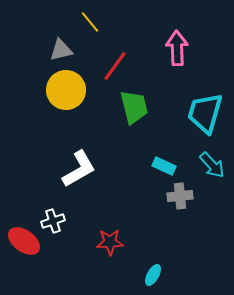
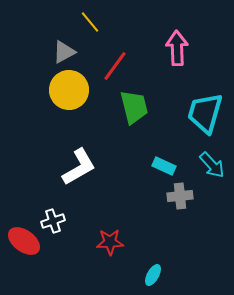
gray triangle: moved 3 px right, 2 px down; rotated 15 degrees counterclockwise
yellow circle: moved 3 px right
white L-shape: moved 2 px up
